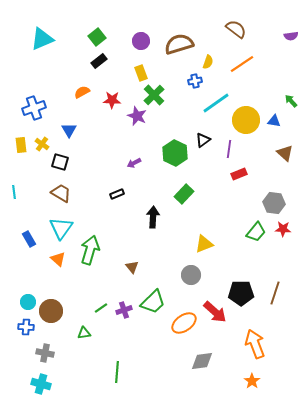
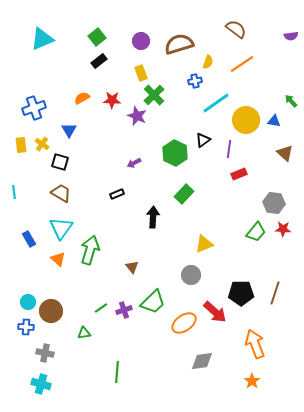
orange semicircle at (82, 92): moved 6 px down
